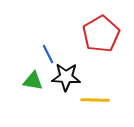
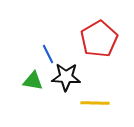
red pentagon: moved 2 px left, 5 px down
yellow line: moved 3 px down
